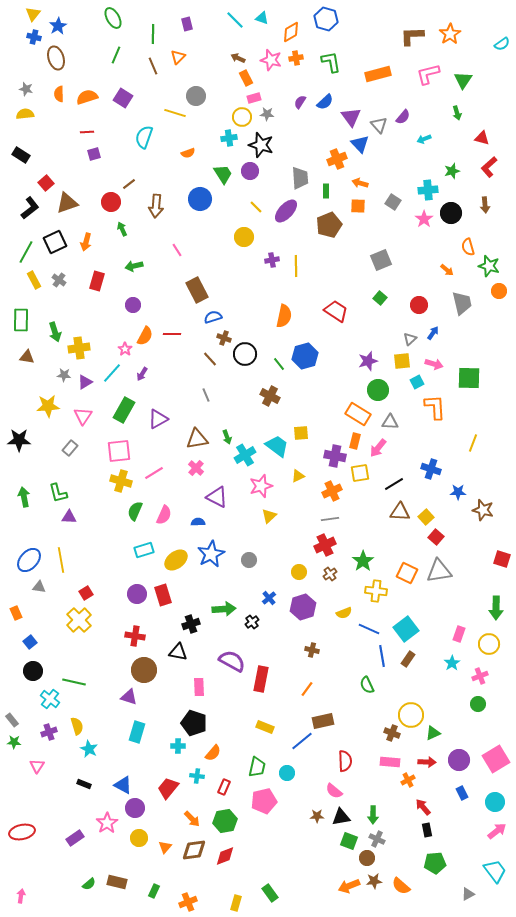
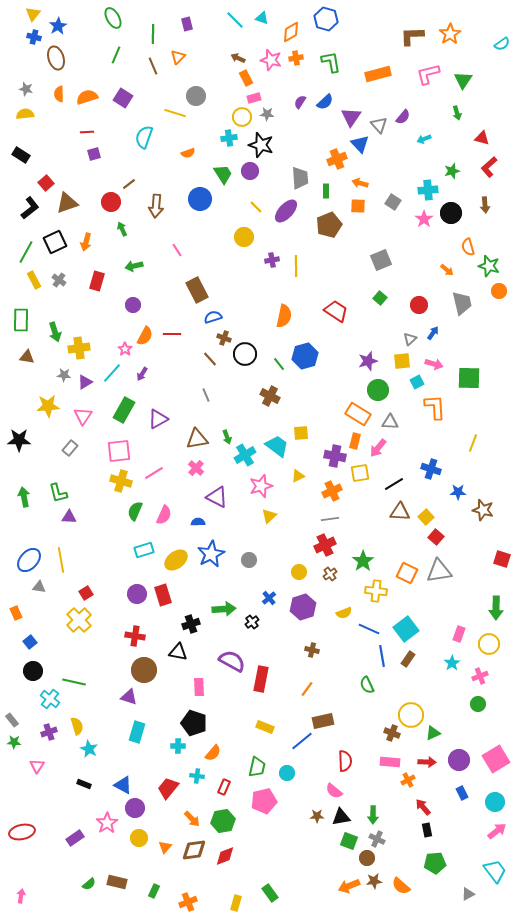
purple triangle at (351, 117): rotated 10 degrees clockwise
green hexagon at (225, 821): moved 2 px left
